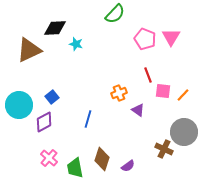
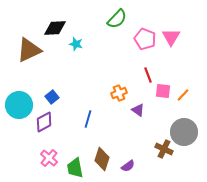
green semicircle: moved 2 px right, 5 px down
